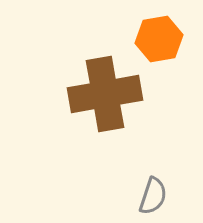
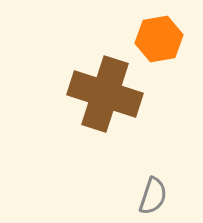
brown cross: rotated 28 degrees clockwise
